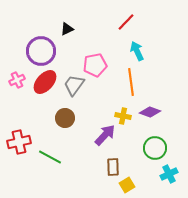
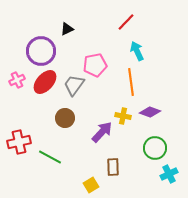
purple arrow: moved 3 px left, 3 px up
yellow square: moved 36 px left
